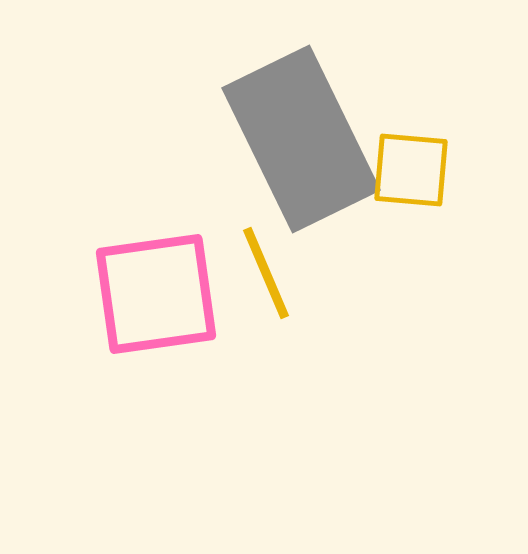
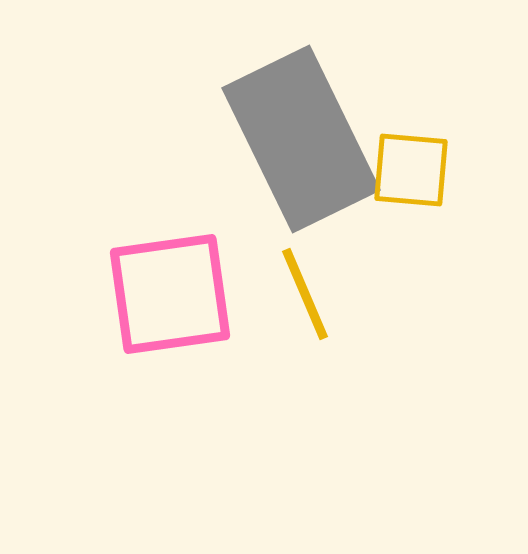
yellow line: moved 39 px right, 21 px down
pink square: moved 14 px right
